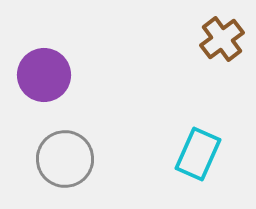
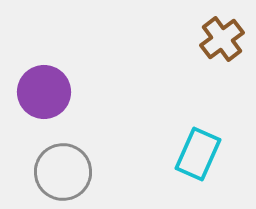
purple circle: moved 17 px down
gray circle: moved 2 px left, 13 px down
